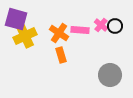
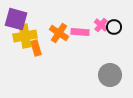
black circle: moved 1 px left, 1 px down
pink rectangle: moved 2 px down
yellow cross: rotated 15 degrees clockwise
orange rectangle: moved 25 px left, 7 px up
